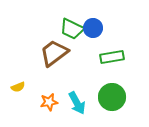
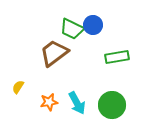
blue circle: moved 3 px up
green rectangle: moved 5 px right
yellow semicircle: rotated 144 degrees clockwise
green circle: moved 8 px down
